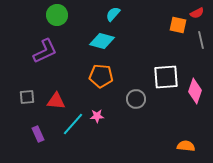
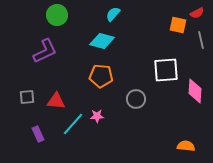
white square: moved 7 px up
pink diamond: rotated 15 degrees counterclockwise
